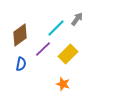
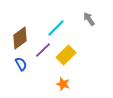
gray arrow: moved 12 px right; rotated 72 degrees counterclockwise
brown diamond: moved 3 px down
purple line: moved 1 px down
yellow rectangle: moved 2 px left, 1 px down
blue semicircle: rotated 40 degrees counterclockwise
